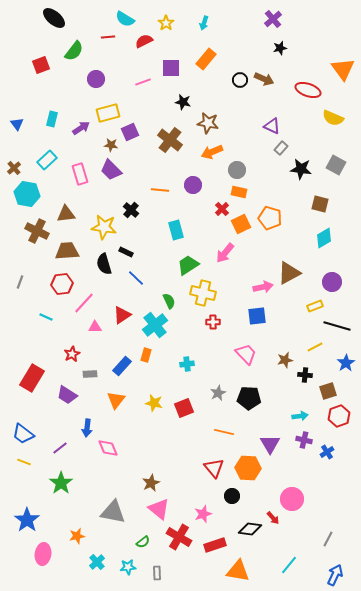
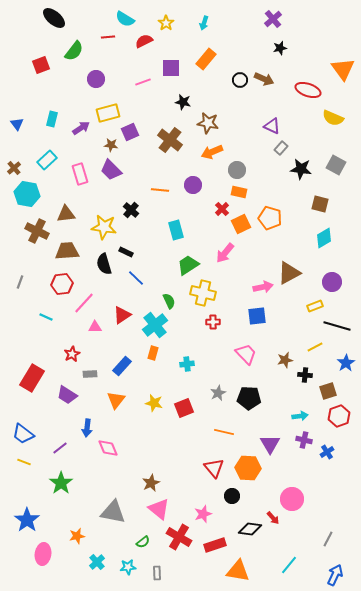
orange rectangle at (146, 355): moved 7 px right, 2 px up
